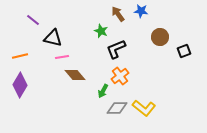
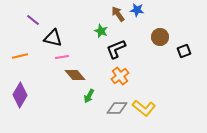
blue star: moved 4 px left, 1 px up
purple diamond: moved 10 px down
green arrow: moved 14 px left, 5 px down
